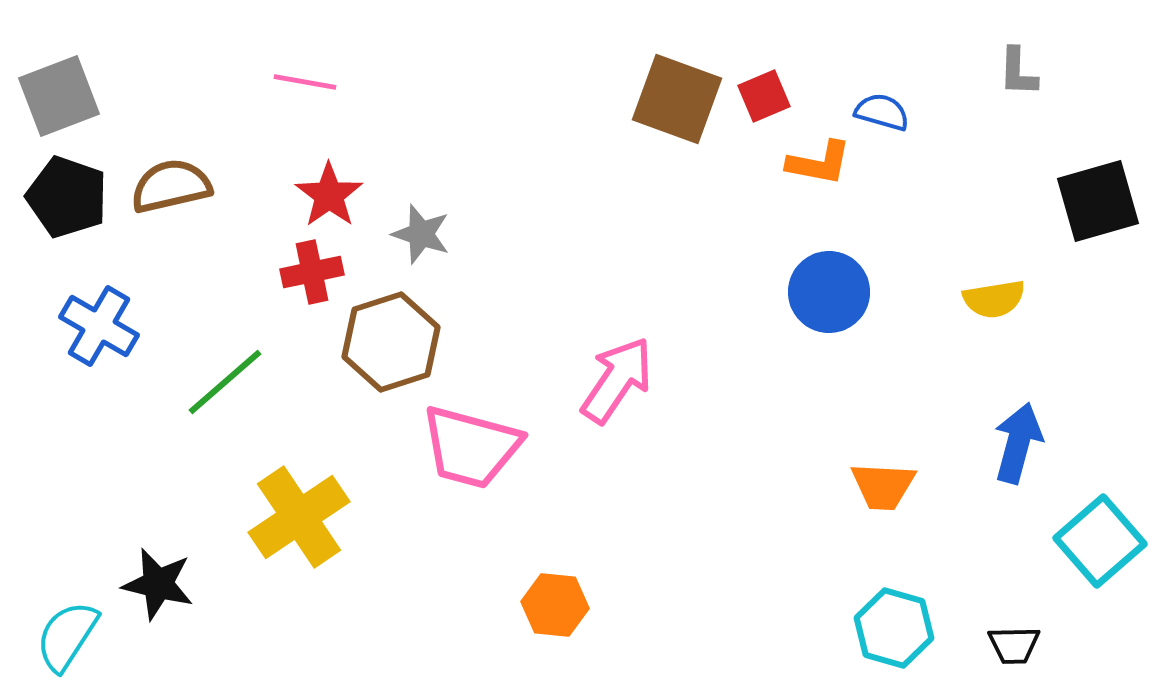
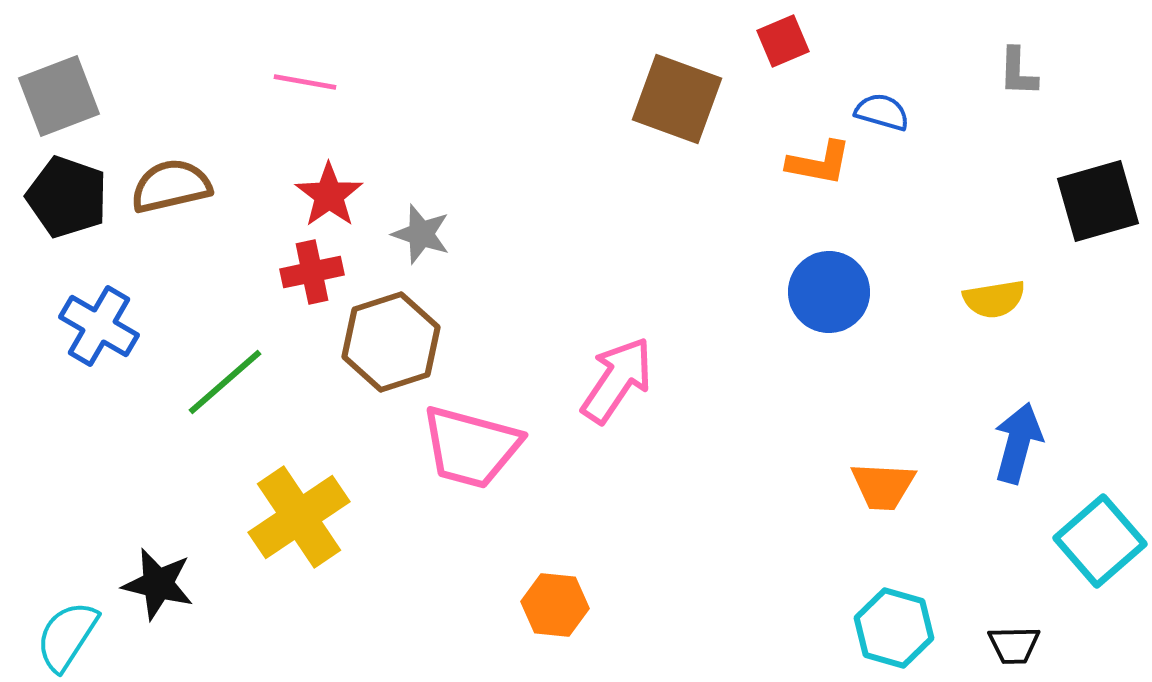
red square: moved 19 px right, 55 px up
